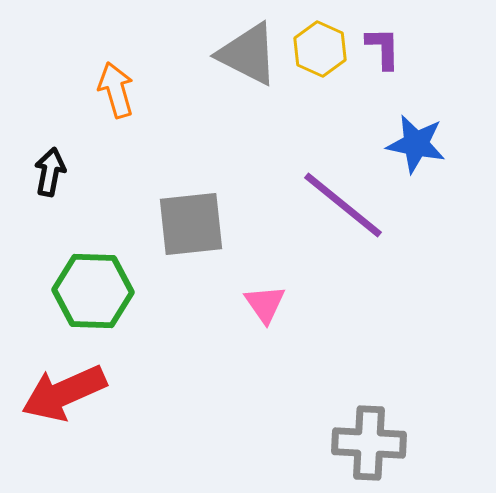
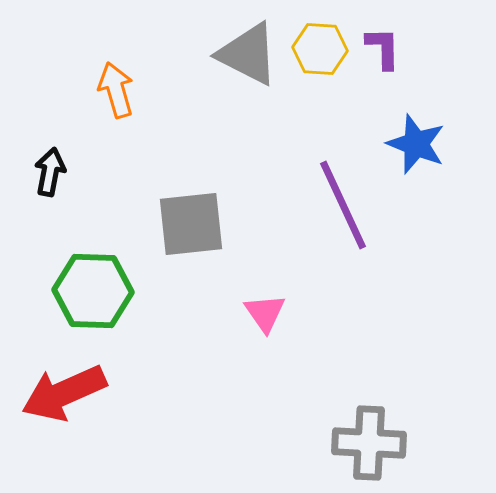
yellow hexagon: rotated 20 degrees counterclockwise
blue star: rotated 10 degrees clockwise
purple line: rotated 26 degrees clockwise
pink triangle: moved 9 px down
